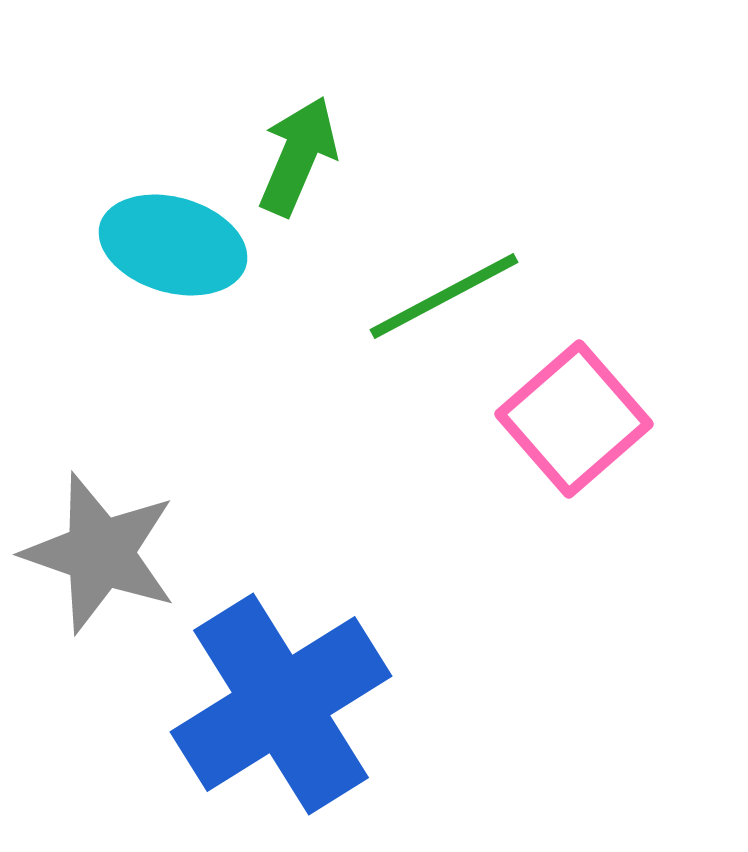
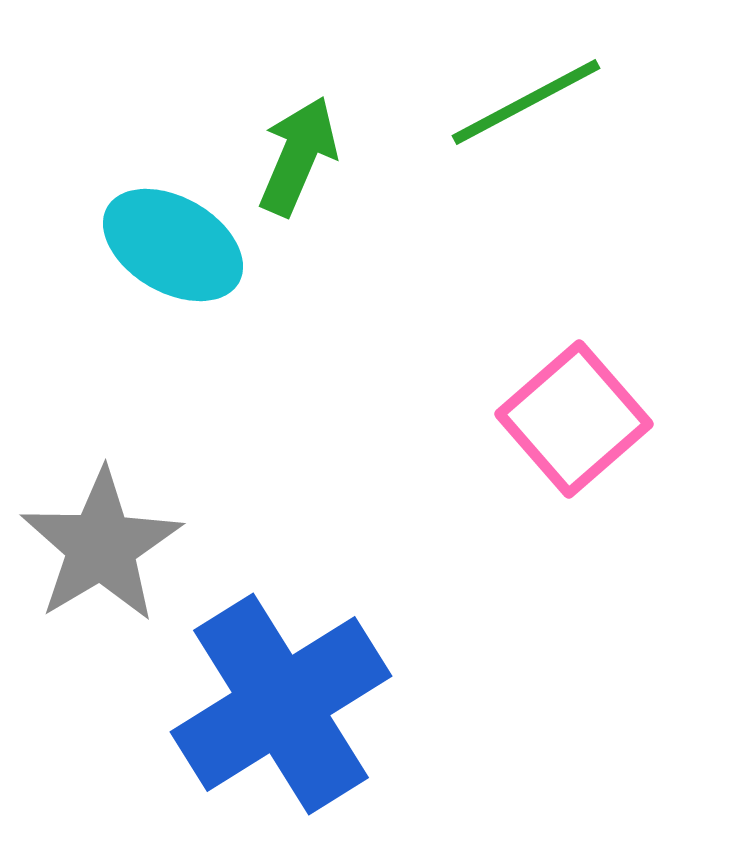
cyan ellipse: rotated 14 degrees clockwise
green line: moved 82 px right, 194 px up
gray star: moved 1 px right, 7 px up; rotated 22 degrees clockwise
